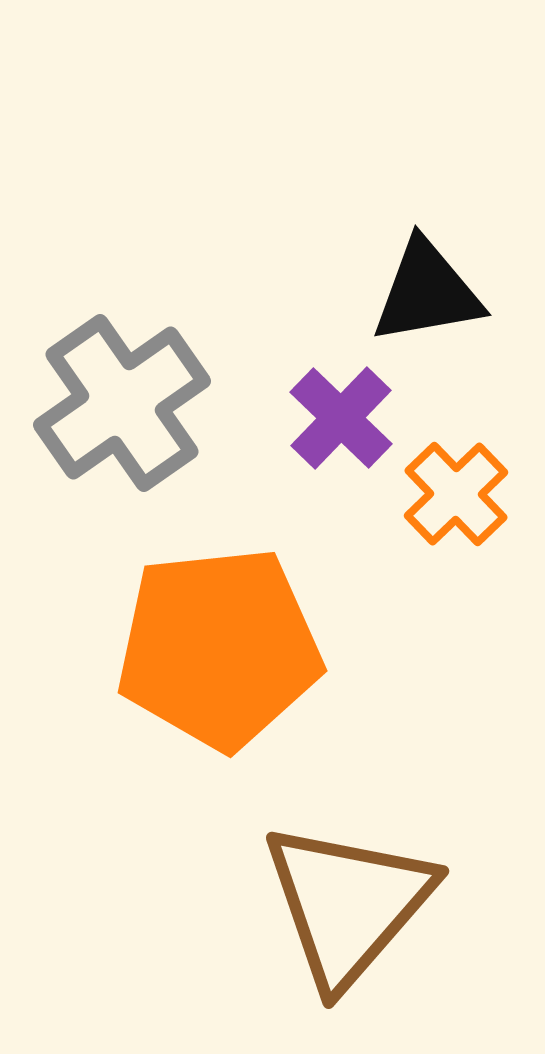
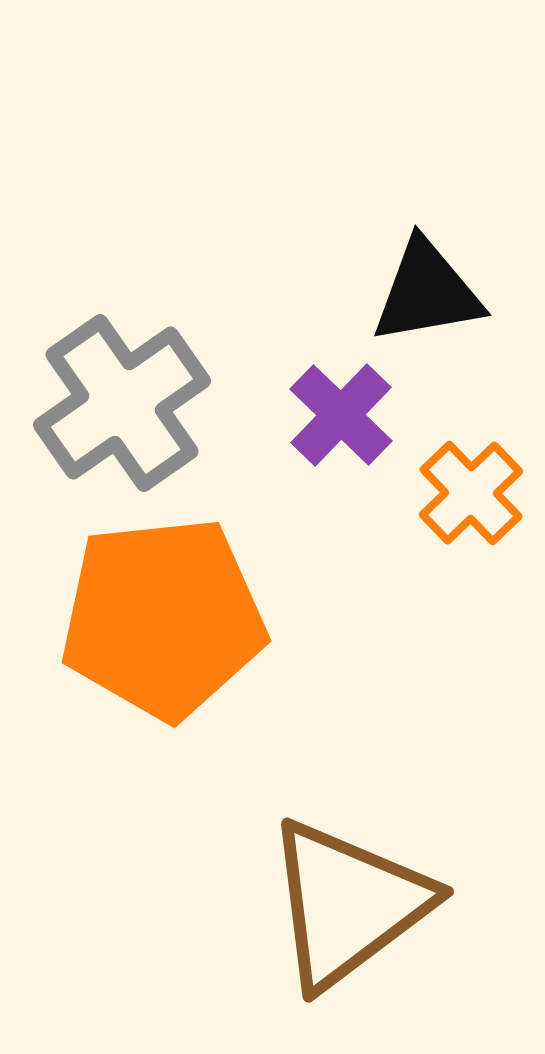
purple cross: moved 3 px up
orange cross: moved 15 px right, 1 px up
orange pentagon: moved 56 px left, 30 px up
brown triangle: rotated 12 degrees clockwise
